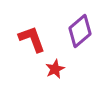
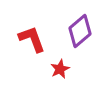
red star: moved 5 px right
